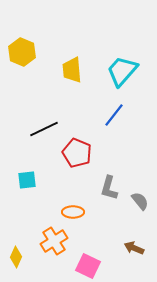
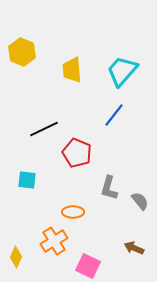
cyan square: rotated 12 degrees clockwise
